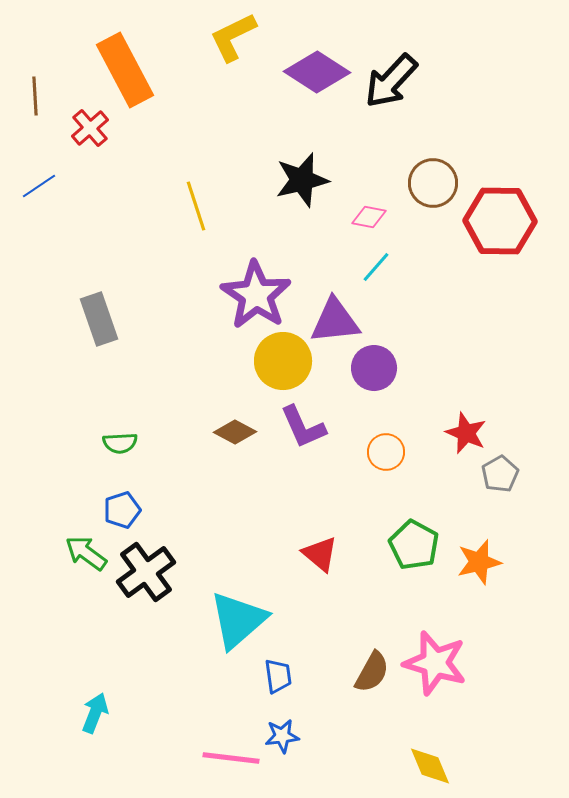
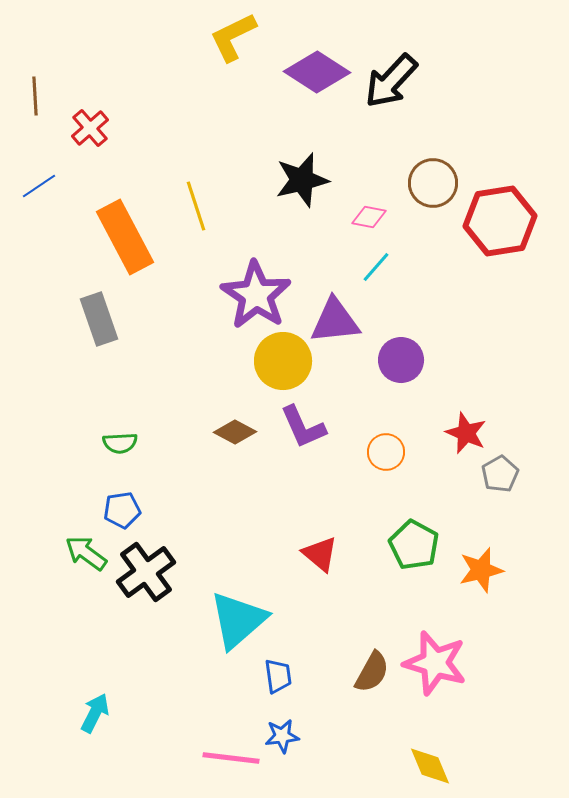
orange rectangle: moved 167 px down
red hexagon: rotated 10 degrees counterclockwise
purple circle: moved 27 px right, 8 px up
blue pentagon: rotated 9 degrees clockwise
orange star: moved 2 px right, 8 px down
cyan arrow: rotated 6 degrees clockwise
